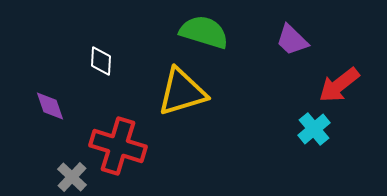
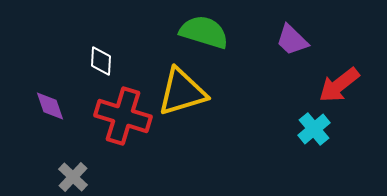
red cross: moved 5 px right, 30 px up
gray cross: moved 1 px right
